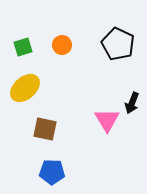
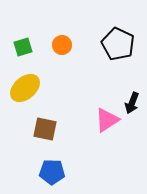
pink triangle: rotated 28 degrees clockwise
